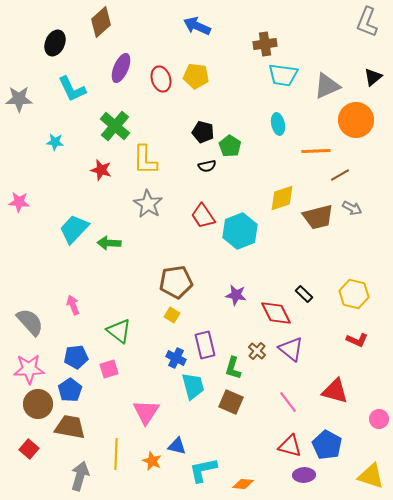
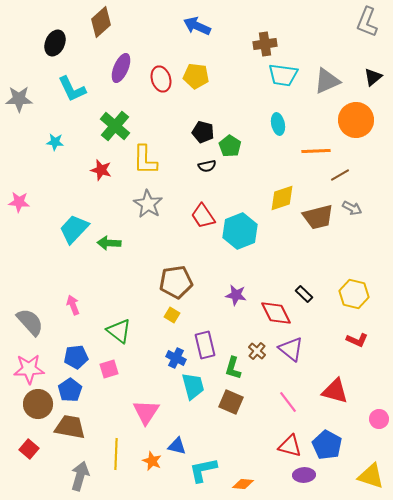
gray triangle at (327, 86): moved 5 px up
